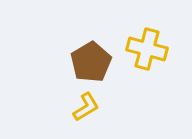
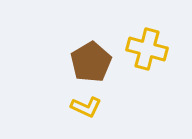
yellow L-shape: rotated 56 degrees clockwise
